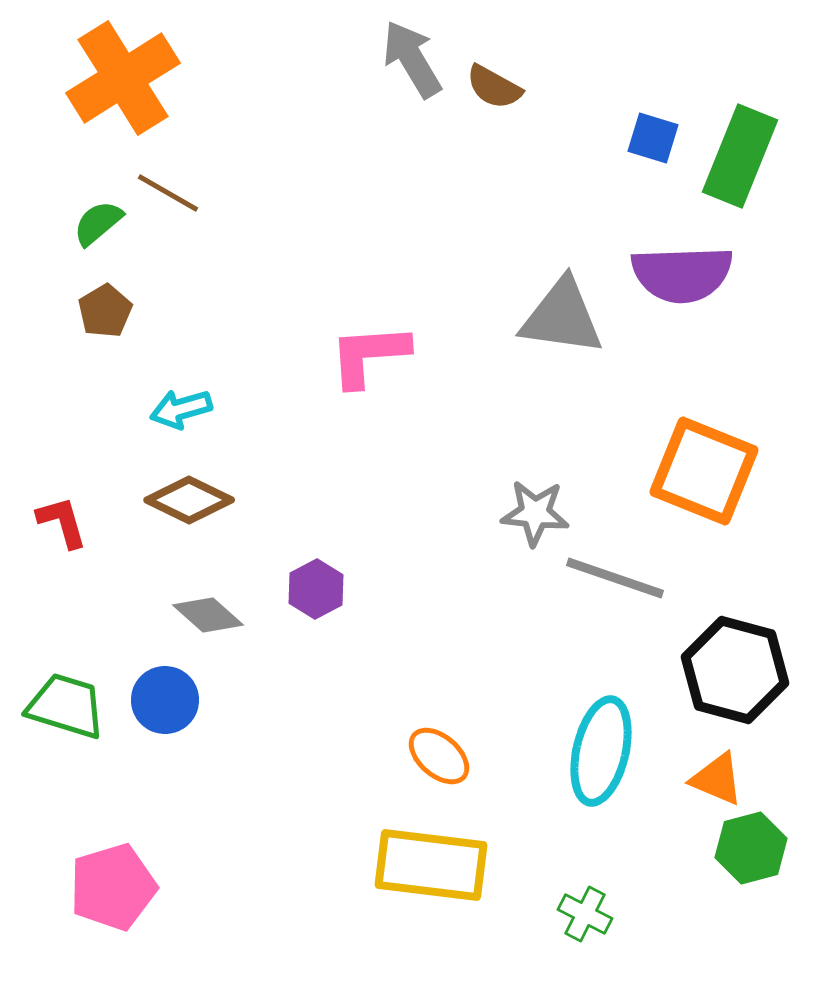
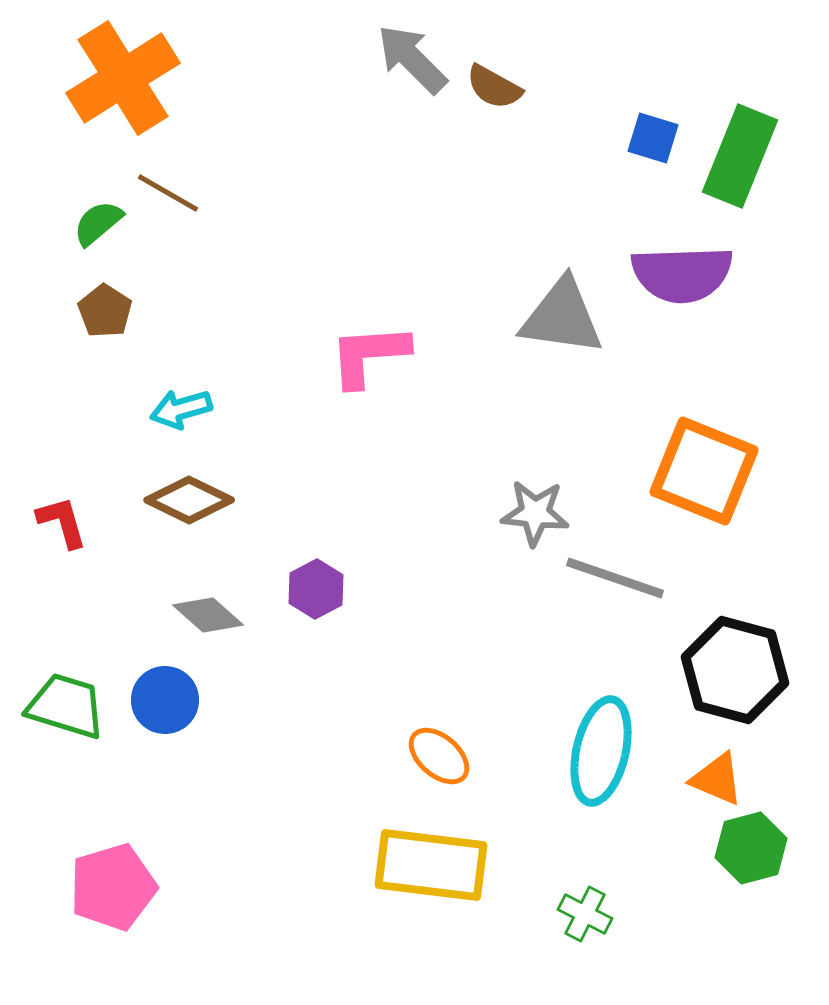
gray arrow: rotated 14 degrees counterclockwise
brown pentagon: rotated 8 degrees counterclockwise
